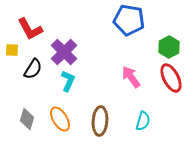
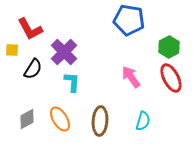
cyan L-shape: moved 4 px right, 1 px down; rotated 20 degrees counterclockwise
gray diamond: rotated 45 degrees clockwise
